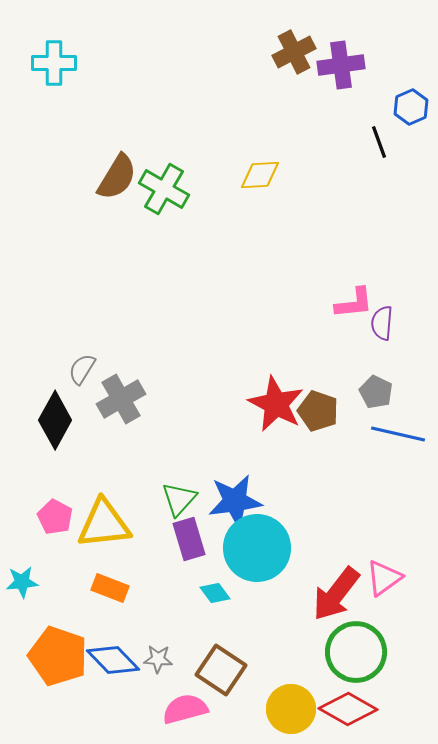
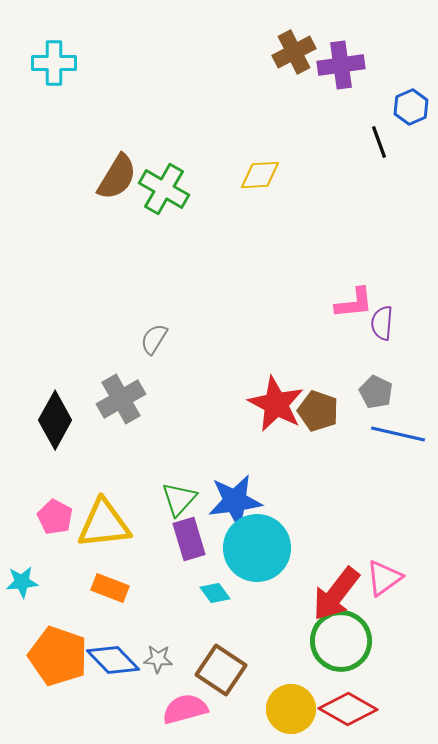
gray semicircle: moved 72 px right, 30 px up
green circle: moved 15 px left, 11 px up
